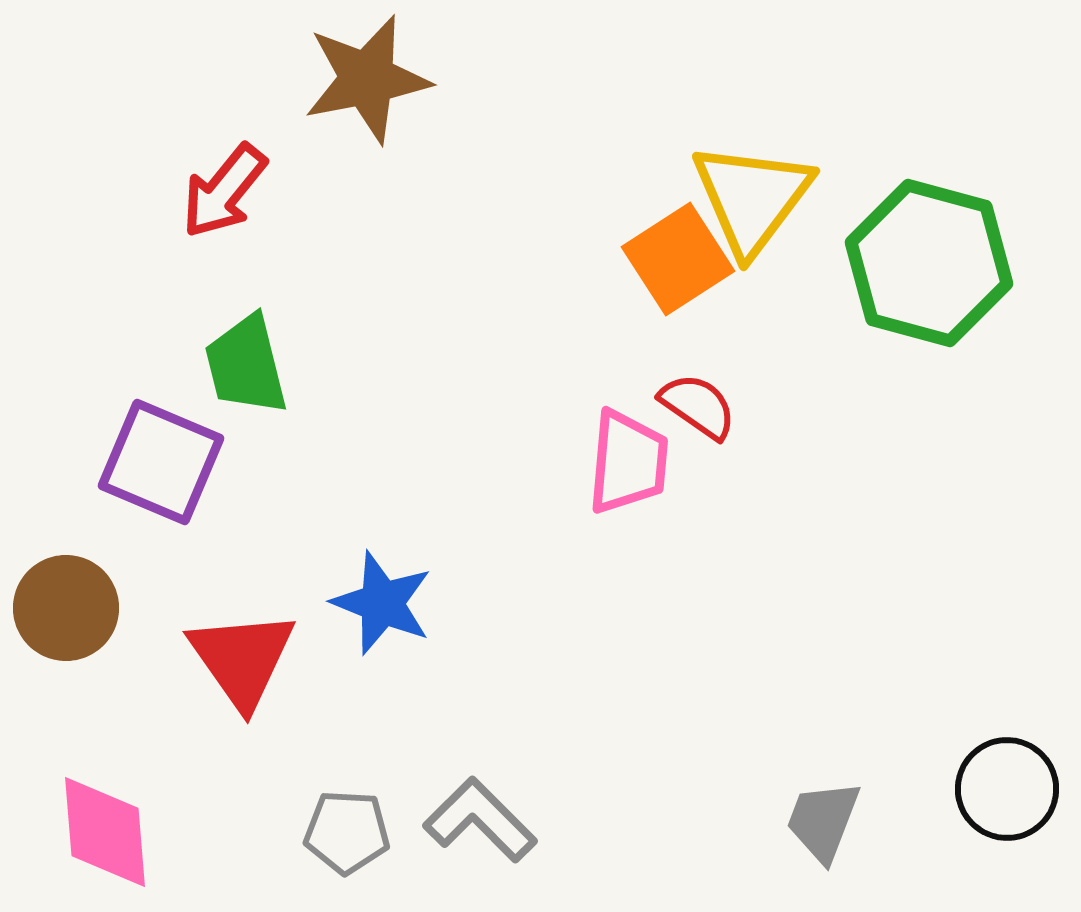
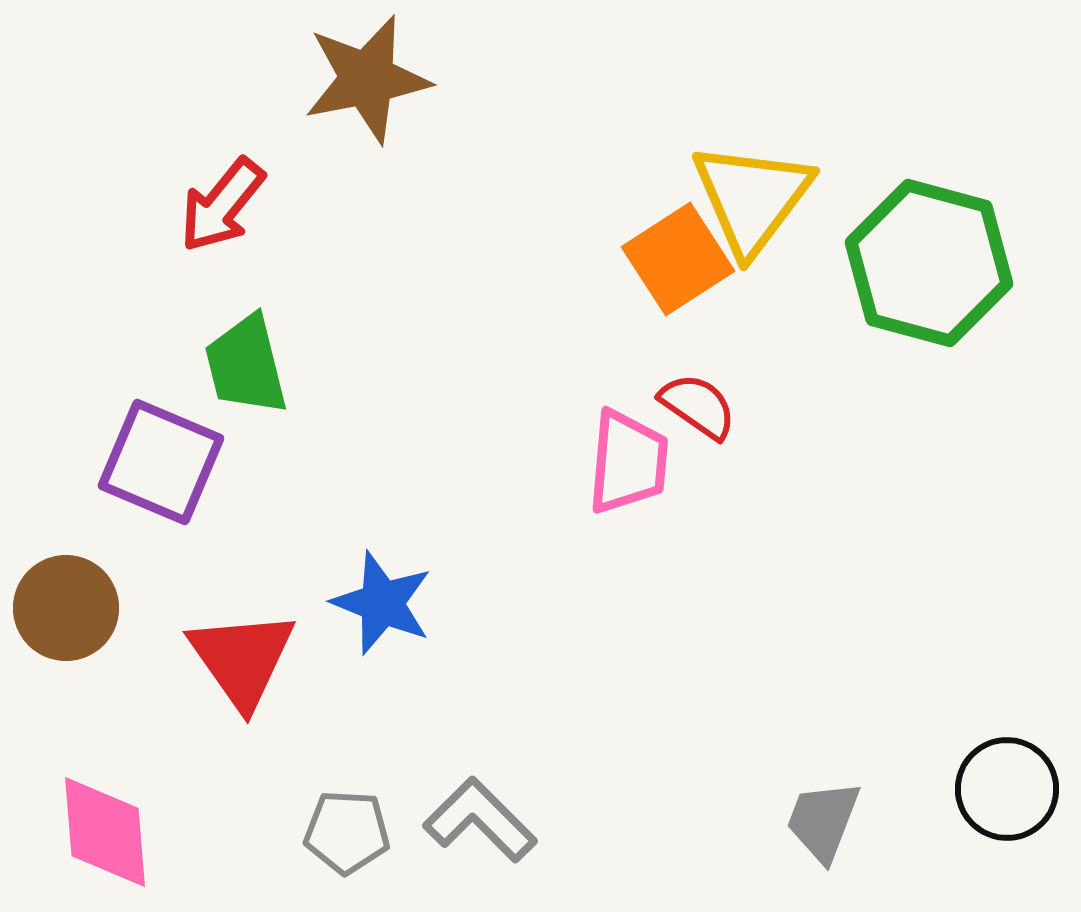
red arrow: moved 2 px left, 14 px down
